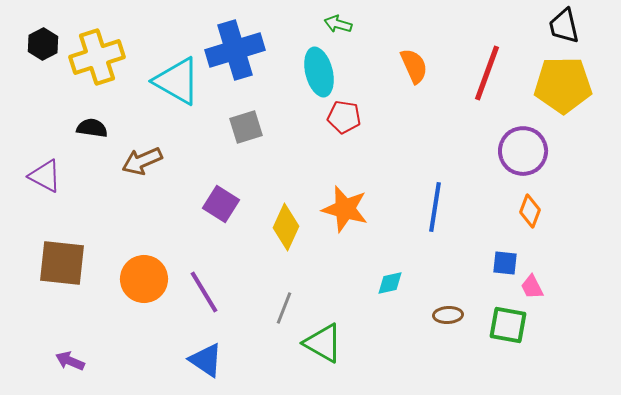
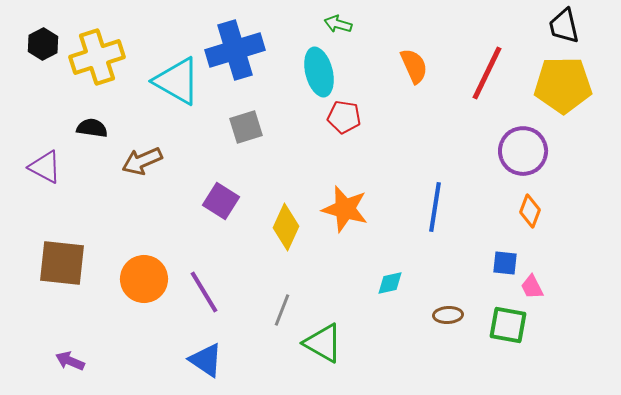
red line: rotated 6 degrees clockwise
purple triangle: moved 9 px up
purple square: moved 3 px up
gray line: moved 2 px left, 2 px down
